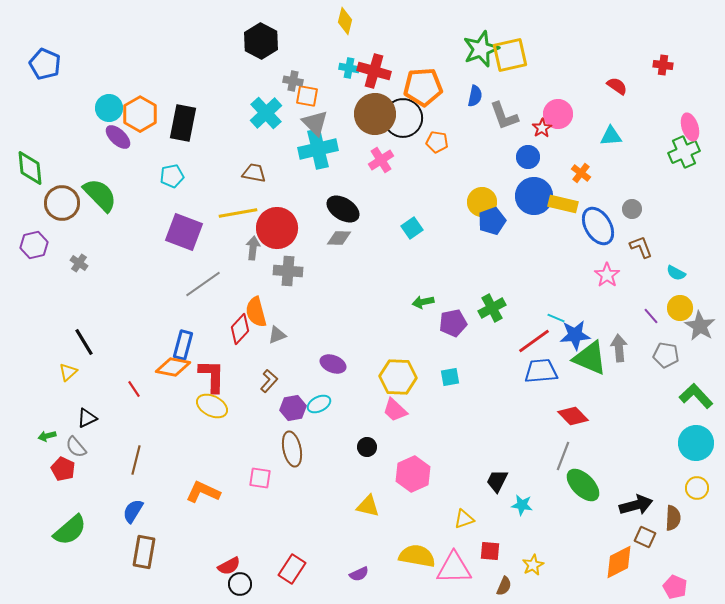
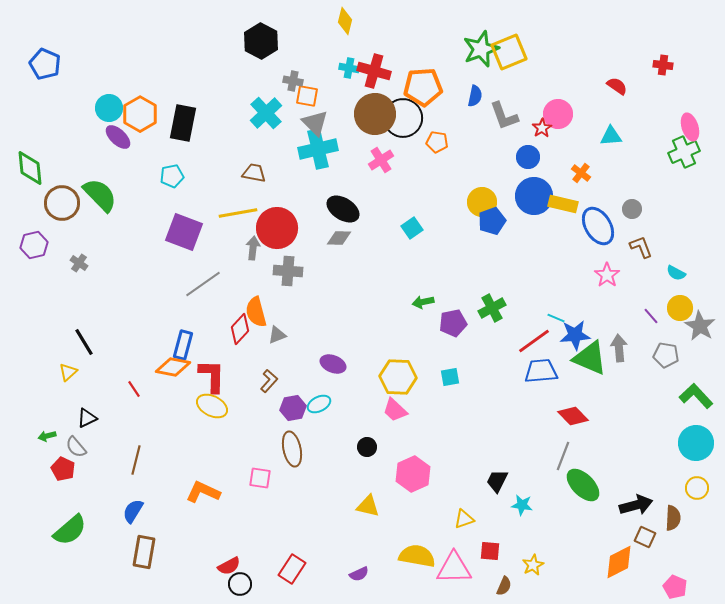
yellow square at (510, 55): moved 1 px left, 3 px up; rotated 9 degrees counterclockwise
